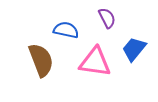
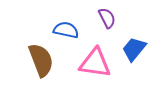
pink triangle: moved 1 px down
